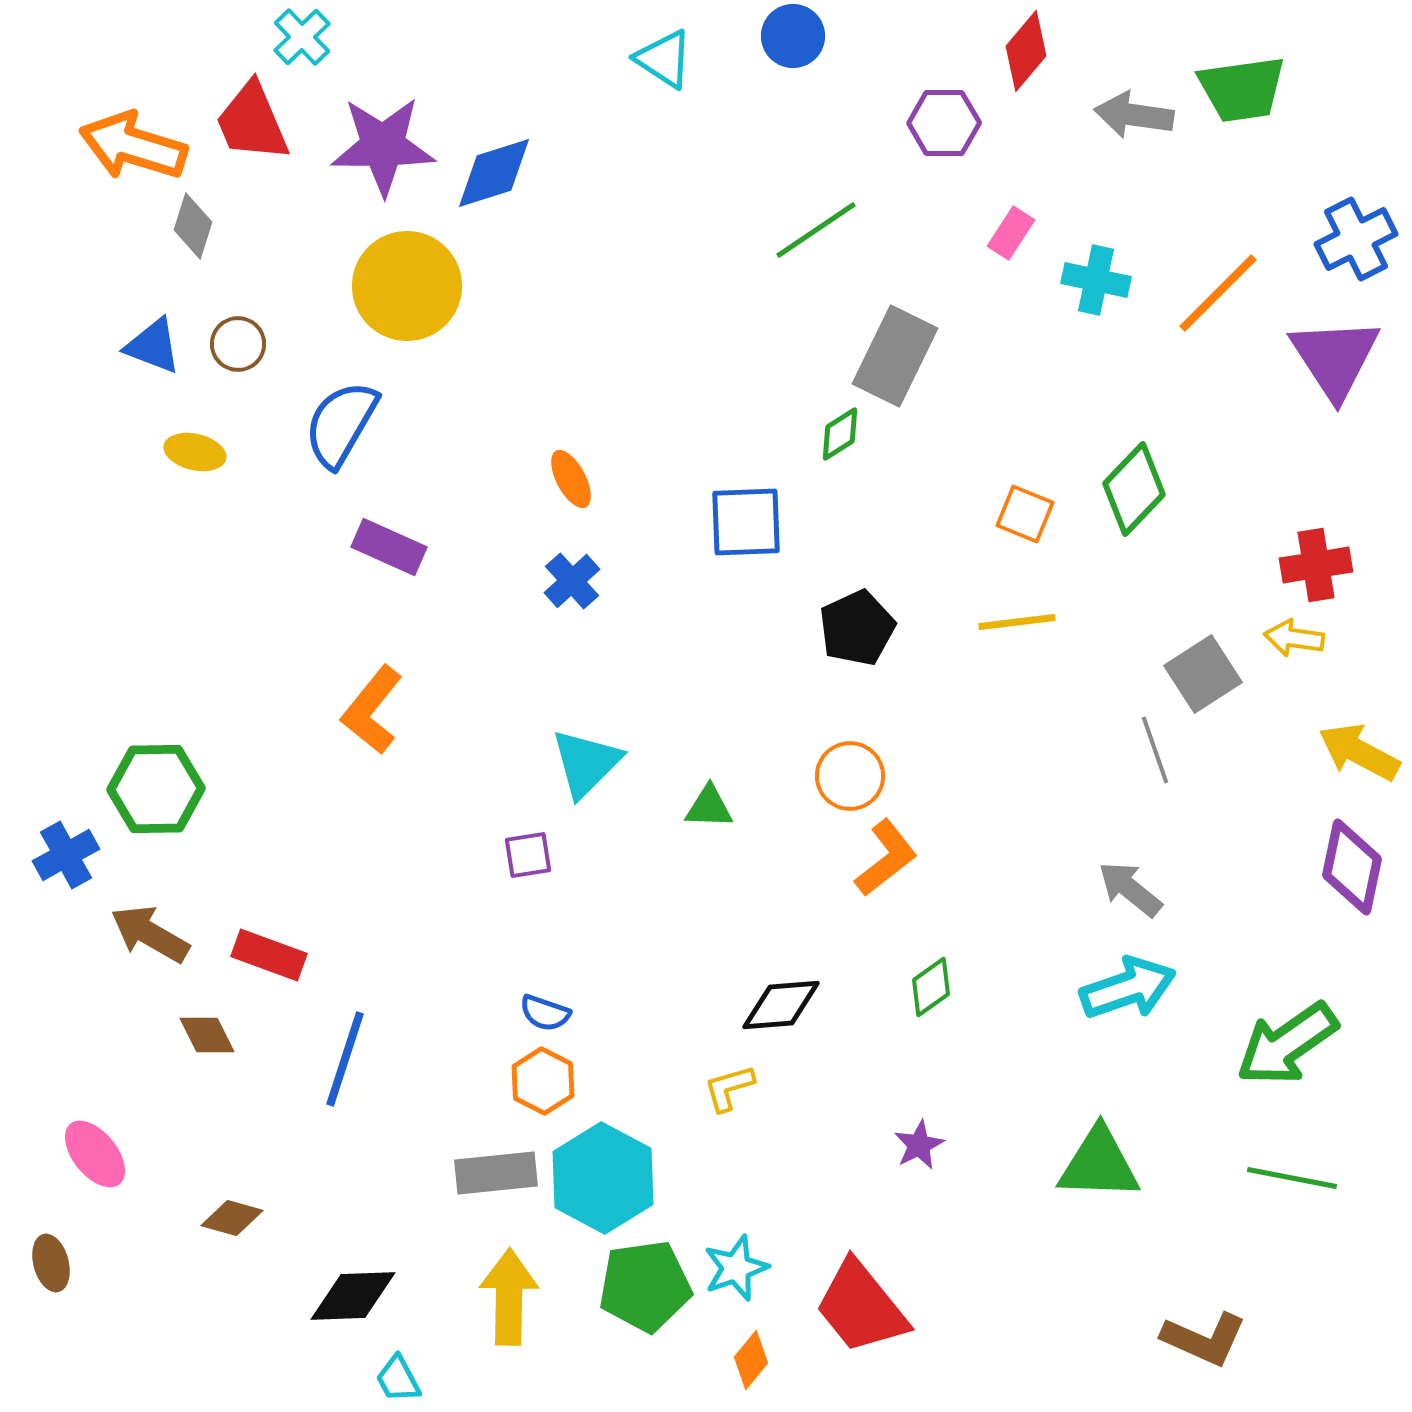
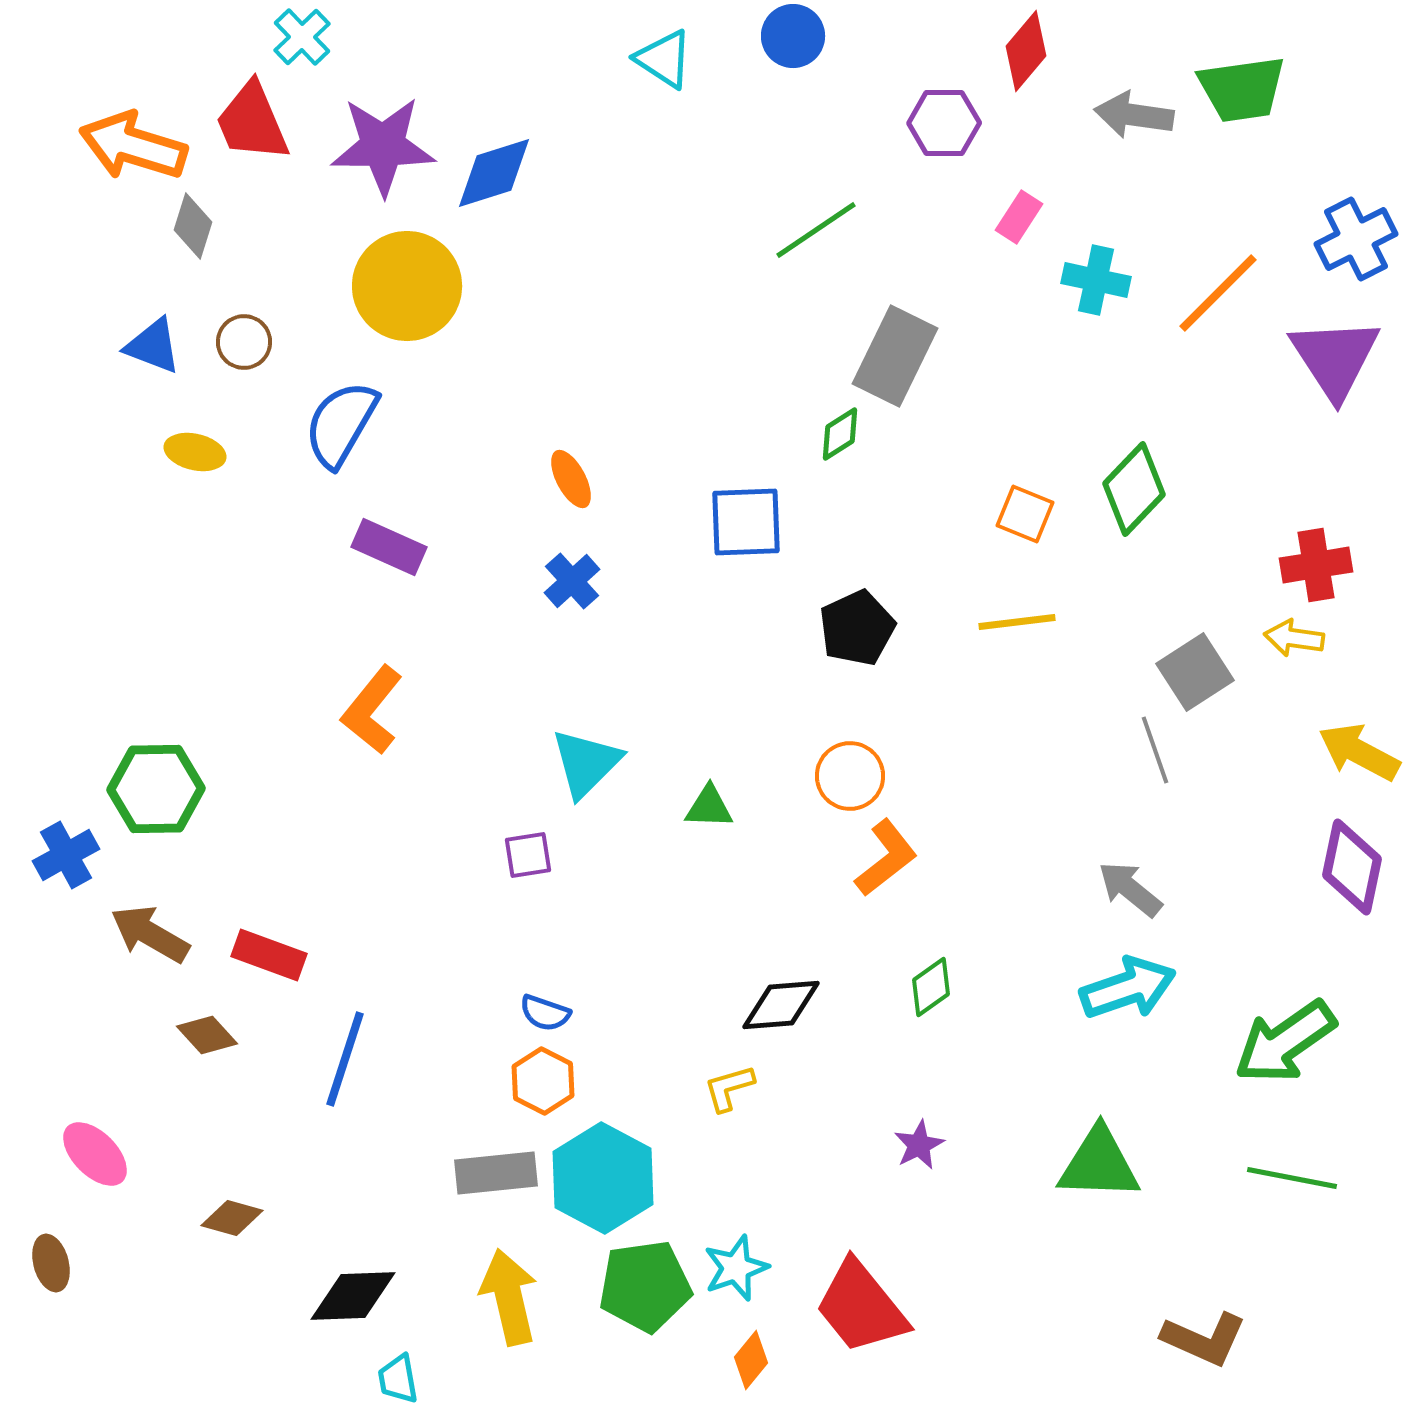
pink rectangle at (1011, 233): moved 8 px right, 16 px up
brown circle at (238, 344): moved 6 px right, 2 px up
gray square at (1203, 674): moved 8 px left, 2 px up
brown diamond at (207, 1035): rotated 16 degrees counterclockwise
green arrow at (1287, 1044): moved 2 px left, 2 px up
pink ellipse at (95, 1154): rotated 6 degrees counterclockwise
yellow arrow at (509, 1297): rotated 14 degrees counterclockwise
cyan trapezoid at (398, 1379): rotated 18 degrees clockwise
